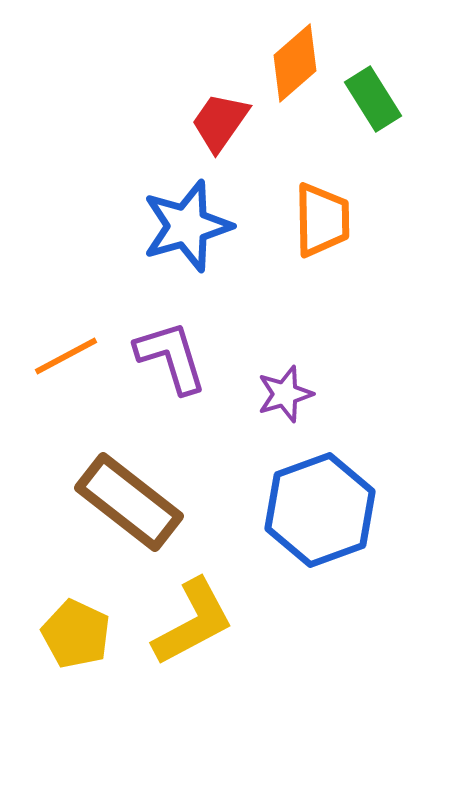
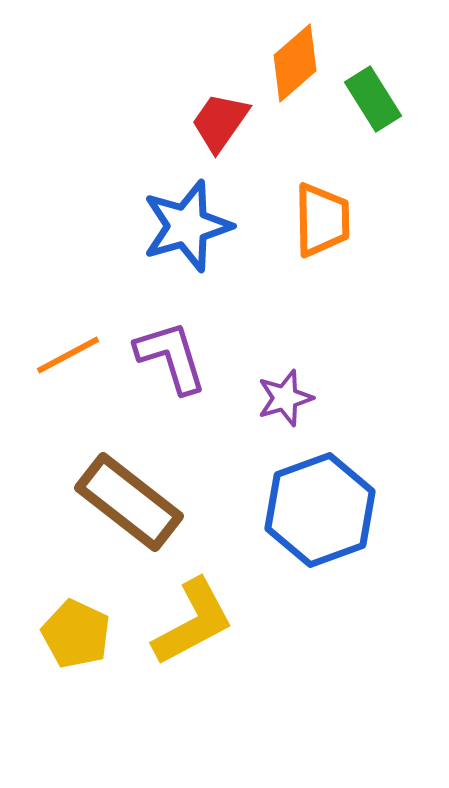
orange line: moved 2 px right, 1 px up
purple star: moved 4 px down
